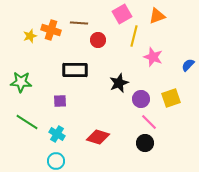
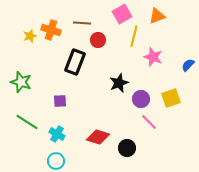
brown line: moved 3 px right
black rectangle: moved 8 px up; rotated 70 degrees counterclockwise
green star: rotated 15 degrees clockwise
black circle: moved 18 px left, 5 px down
